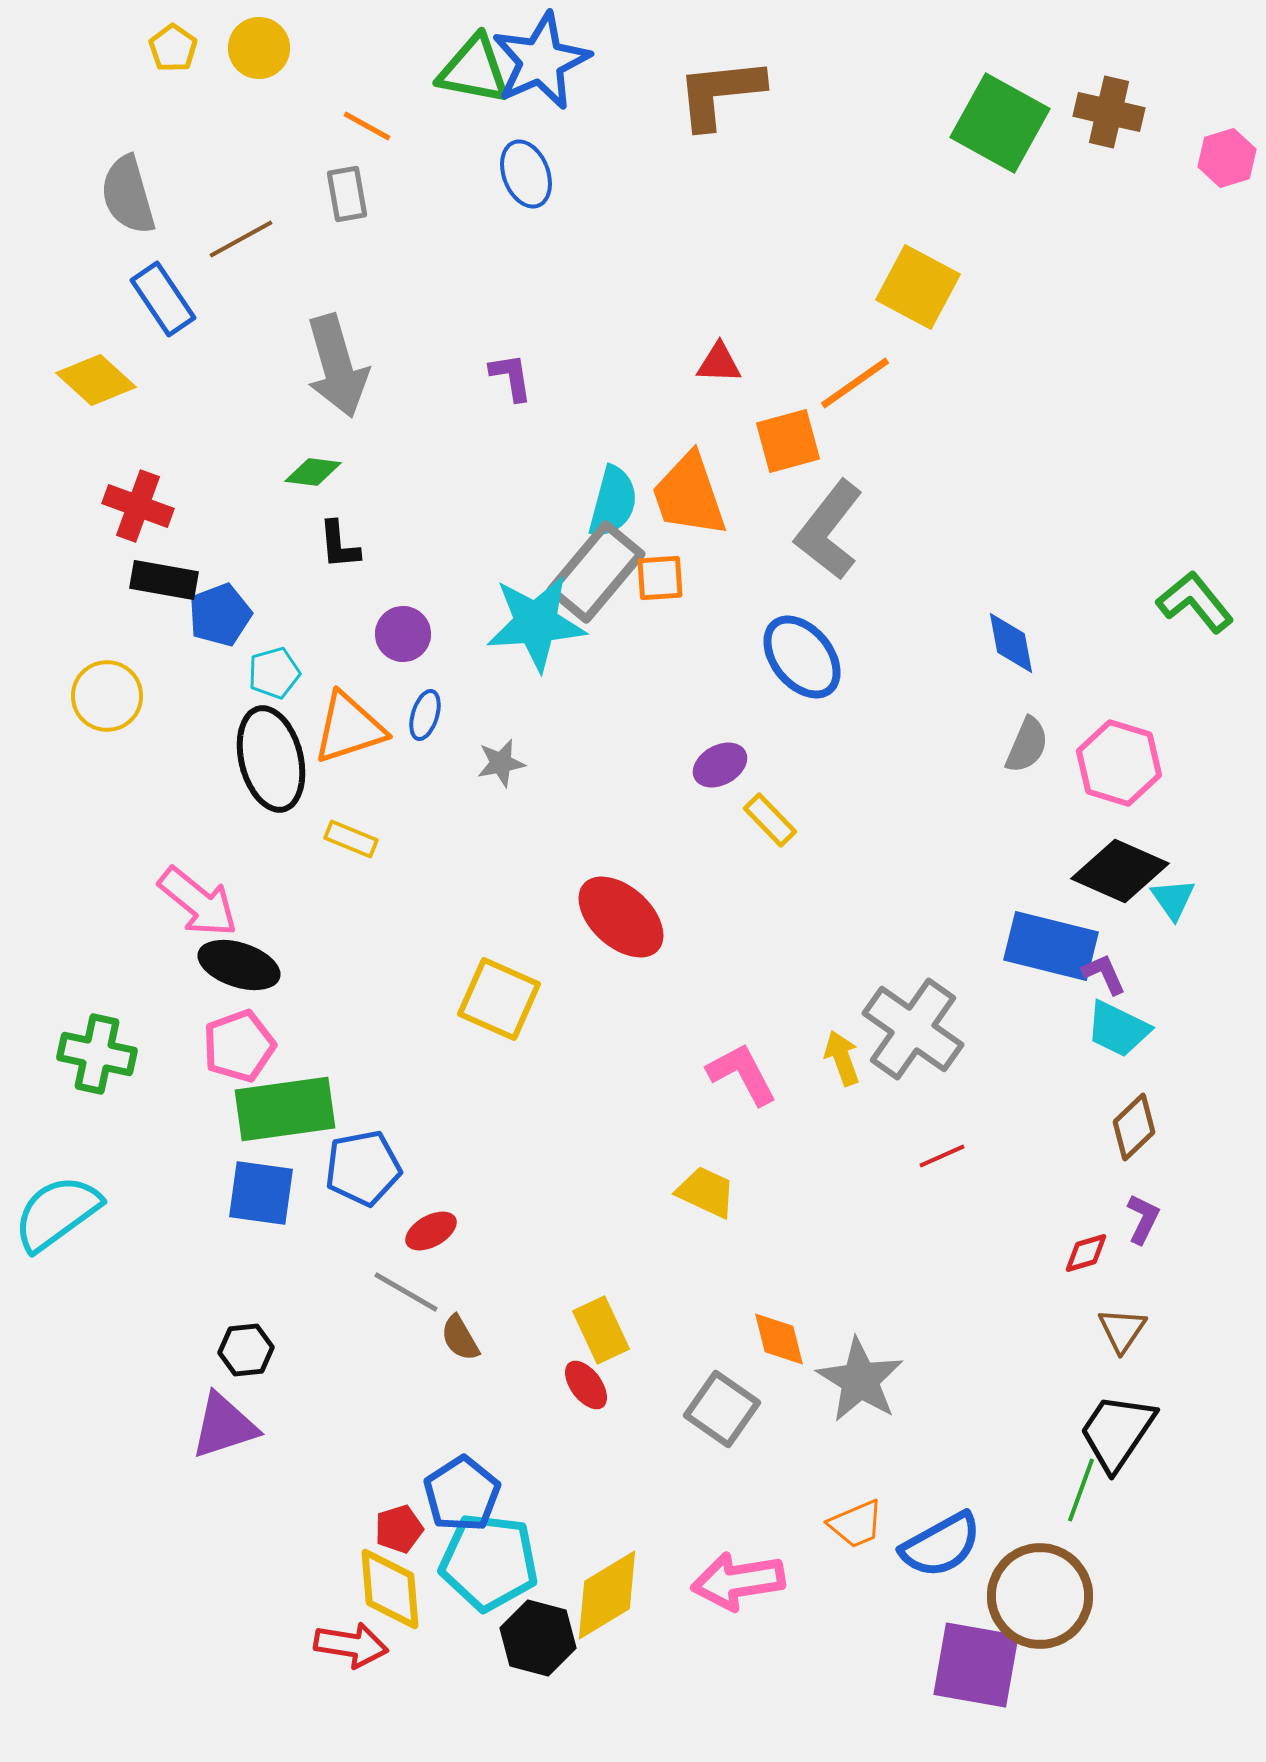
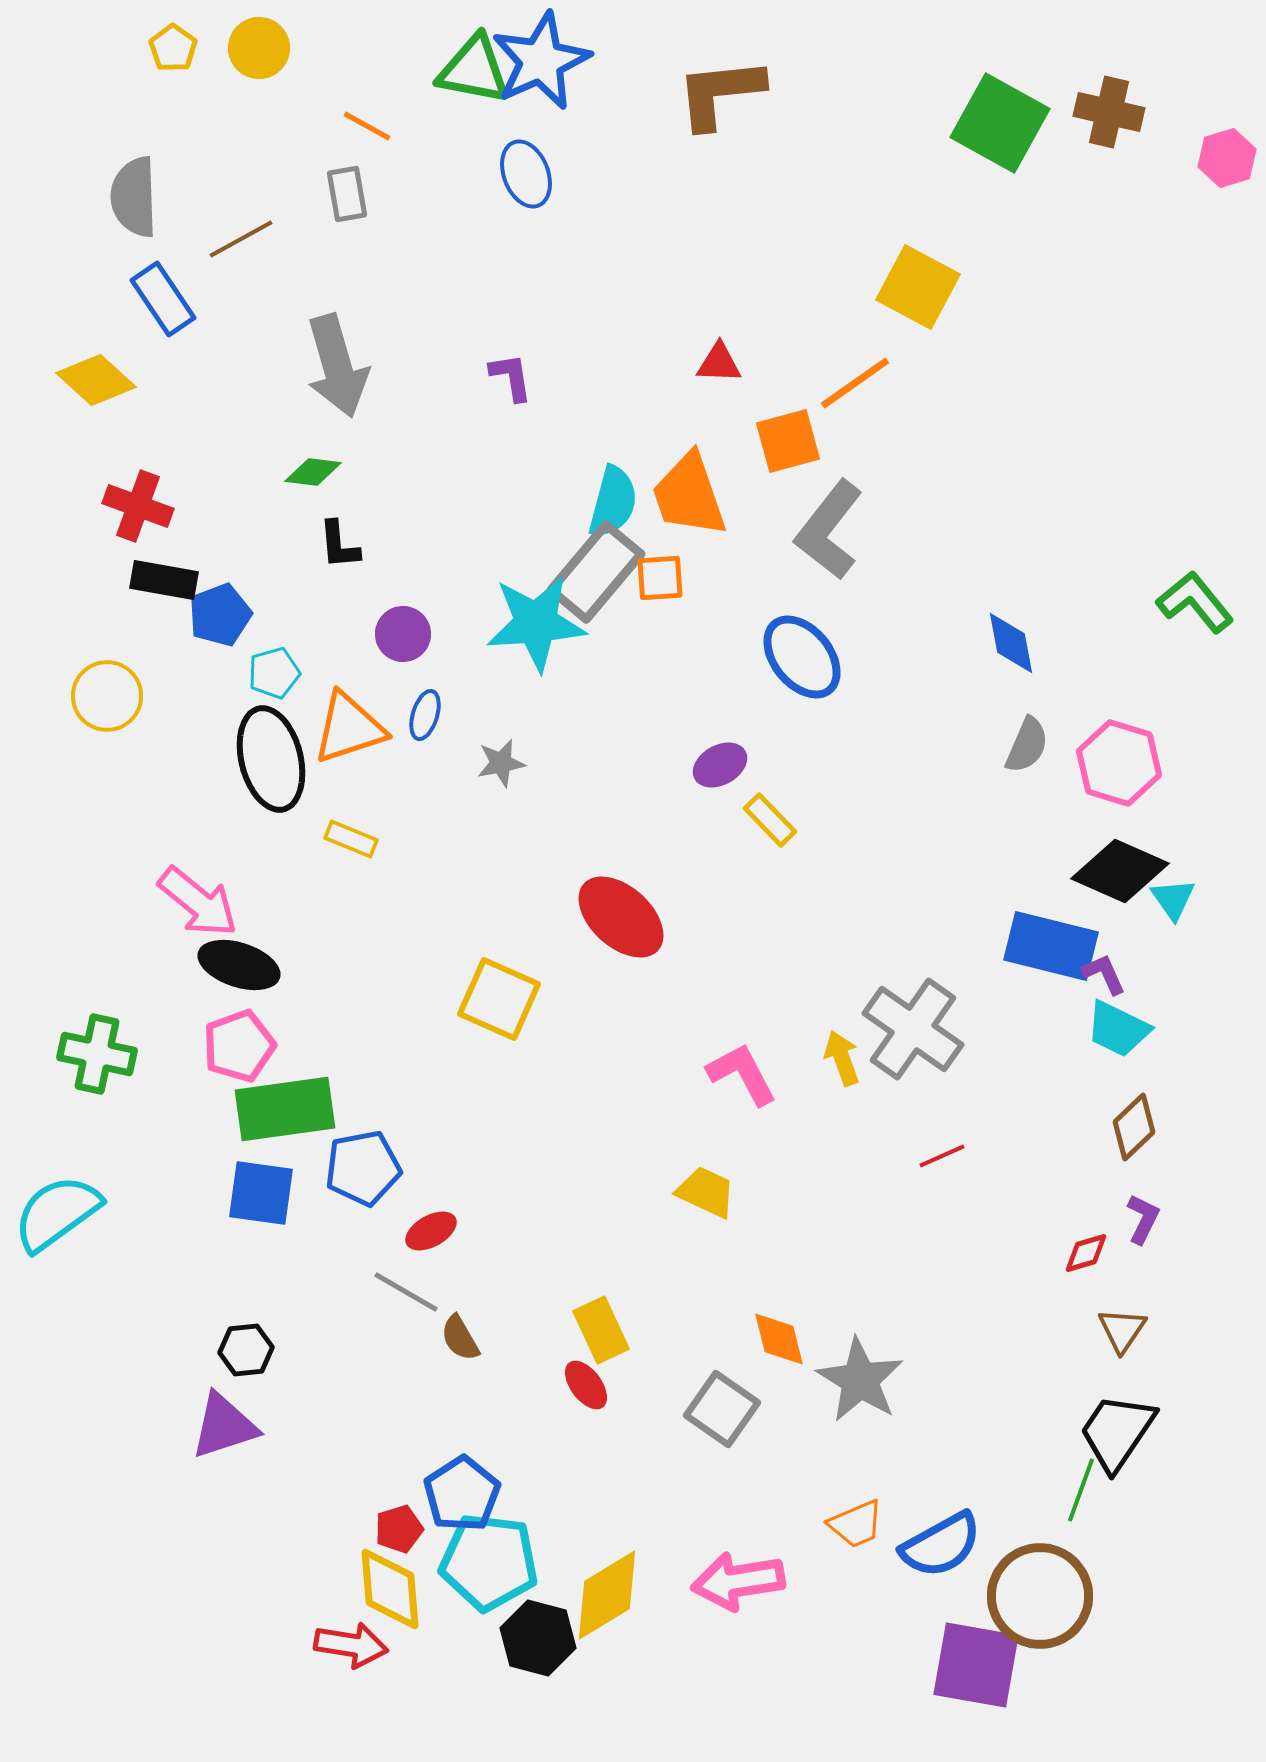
gray semicircle at (128, 195): moved 6 px right, 2 px down; rotated 14 degrees clockwise
